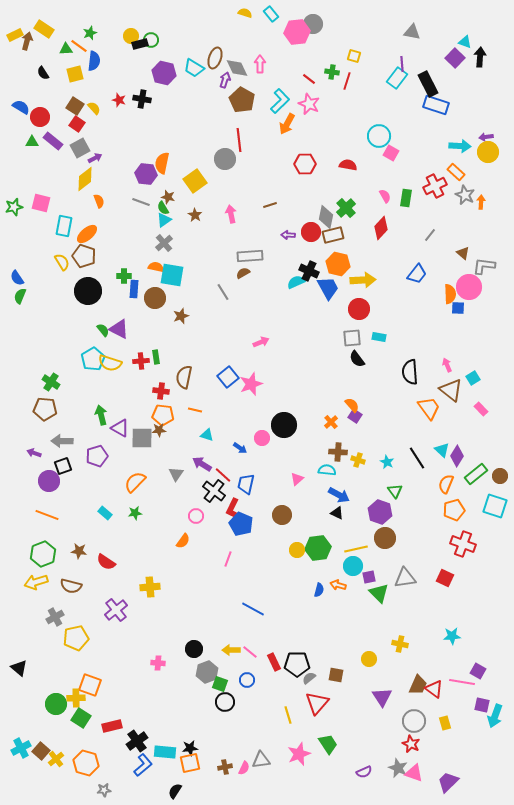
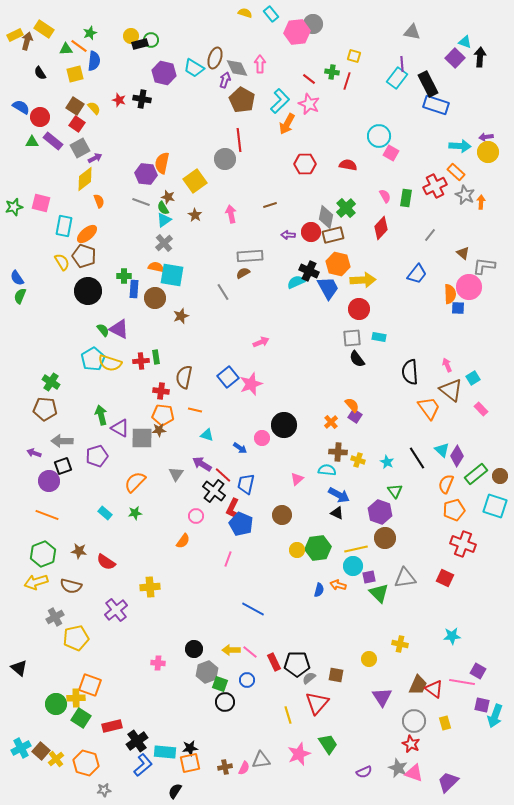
black semicircle at (43, 73): moved 3 px left
